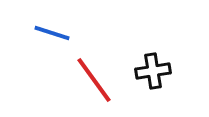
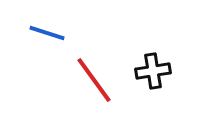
blue line: moved 5 px left
